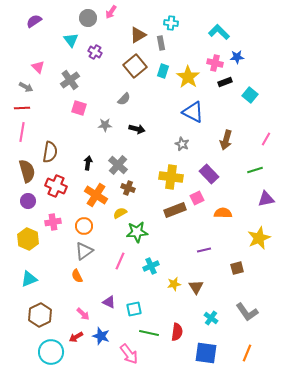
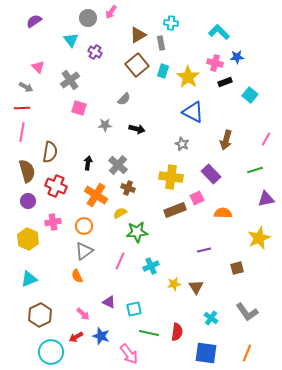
brown square at (135, 66): moved 2 px right, 1 px up
purple rectangle at (209, 174): moved 2 px right
